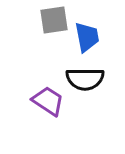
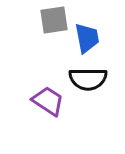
blue trapezoid: moved 1 px down
black semicircle: moved 3 px right
